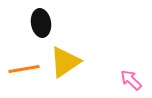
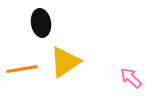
orange line: moved 2 px left
pink arrow: moved 2 px up
